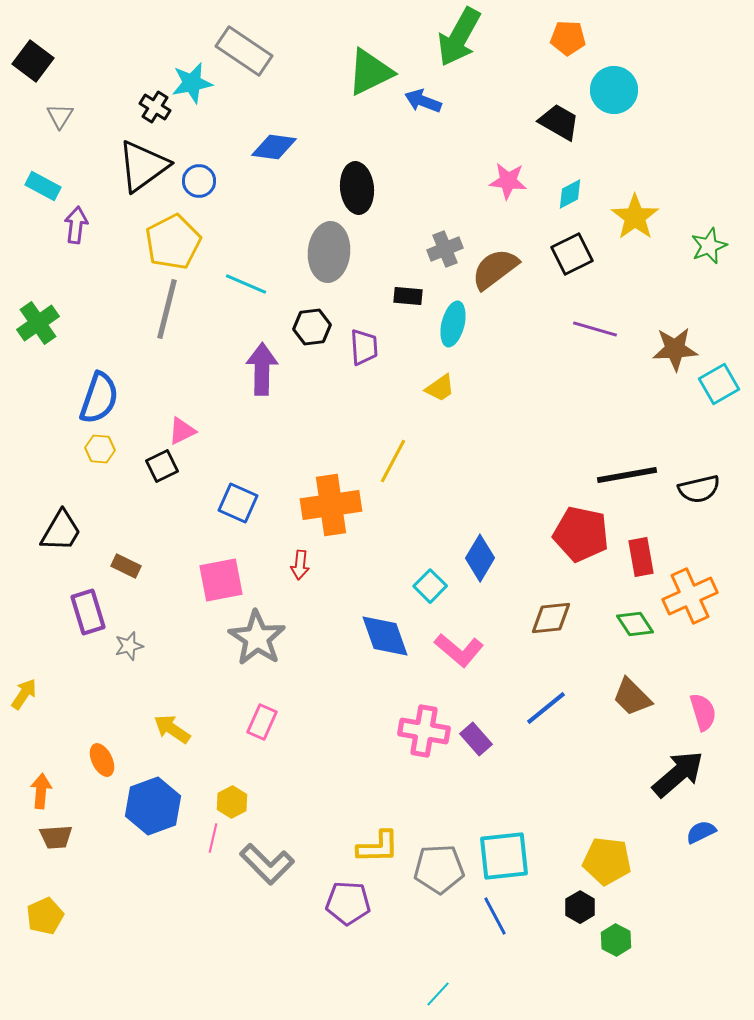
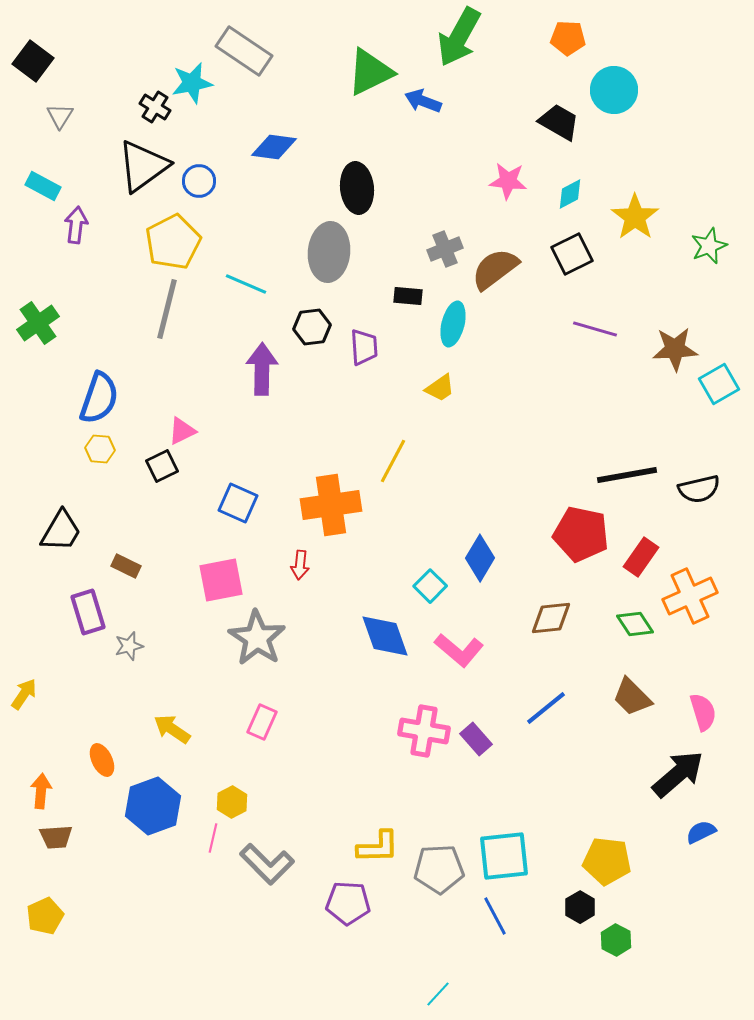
red rectangle at (641, 557): rotated 45 degrees clockwise
